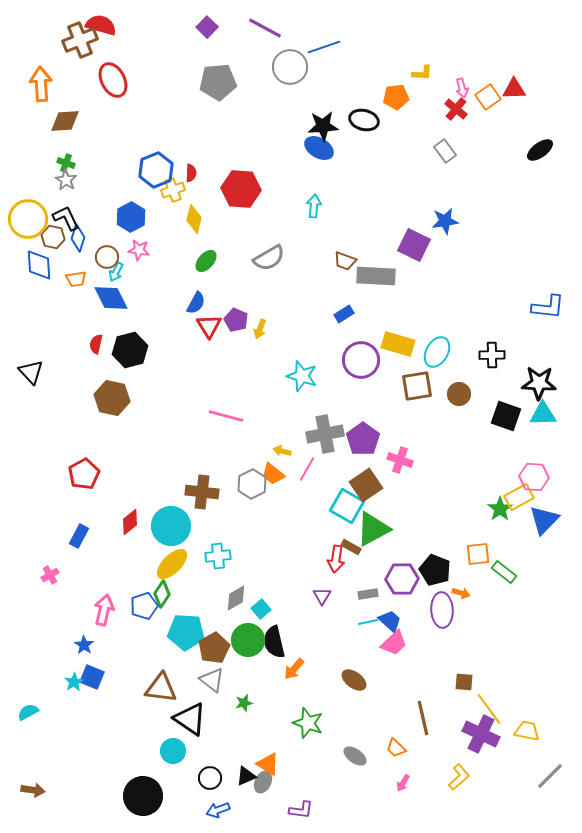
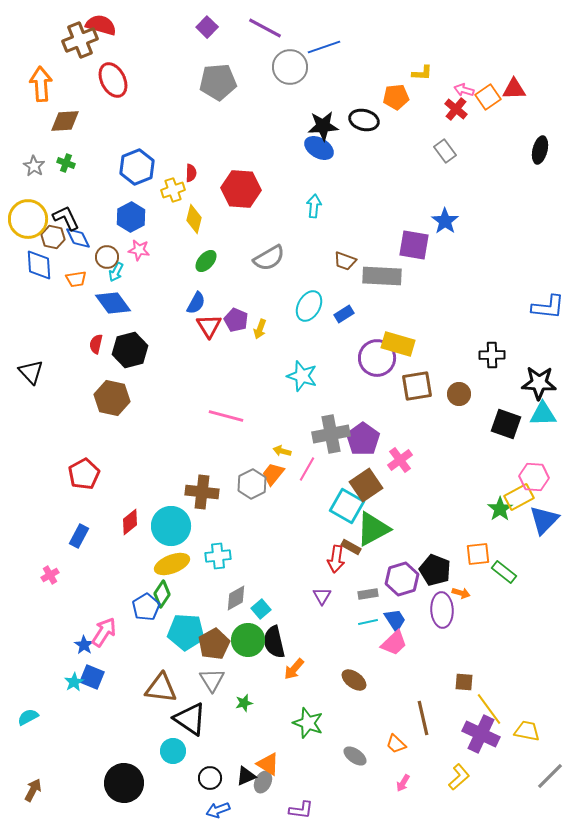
pink arrow at (462, 88): moved 2 px right, 2 px down; rotated 120 degrees clockwise
black ellipse at (540, 150): rotated 40 degrees counterclockwise
blue hexagon at (156, 170): moved 19 px left, 3 px up
gray star at (66, 180): moved 32 px left, 14 px up
blue star at (445, 221): rotated 28 degrees counterclockwise
blue diamond at (78, 238): rotated 44 degrees counterclockwise
purple square at (414, 245): rotated 16 degrees counterclockwise
gray rectangle at (376, 276): moved 6 px right
blue diamond at (111, 298): moved 2 px right, 5 px down; rotated 9 degrees counterclockwise
cyan ellipse at (437, 352): moved 128 px left, 46 px up
purple circle at (361, 360): moved 16 px right, 2 px up
black square at (506, 416): moved 8 px down
gray cross at (325, 434): moved 6 px right
pink cross at (400, 460): rotated 35 degrees clockwise
orange trapezoid at (273, 474): rotated 90 degrees clockwise
yellow ellipse at (172, 564): rotated 24 degrees clockwise
purple hexagon at (402, 579): rotated 16 degrees counterclockwise
blue pentagon at (144, 606): moved 2 px right, 1 px down; rotated 12 degrees counterclockwise
pink arrow at (104, 610): moved 22 px down; rotated 20 degrees clockwise
blue trapezoid at (390, 621): moved 5 px right, 1 px up; rotated 15 degrees clockwise
brown pentagon at (214, 648): moved 4 px up
gray triangle at (212, 680): rotated 20 degrees clockwise
cyan semicircle at (28, 712): moved 5 px down
orange trapezoid at (396, 748): moved 4 px up
brown arrow at (33, 790): rotated 70 degrees counterclockwise
black circle at (143, 796): moved 19 px left, 13 px up
